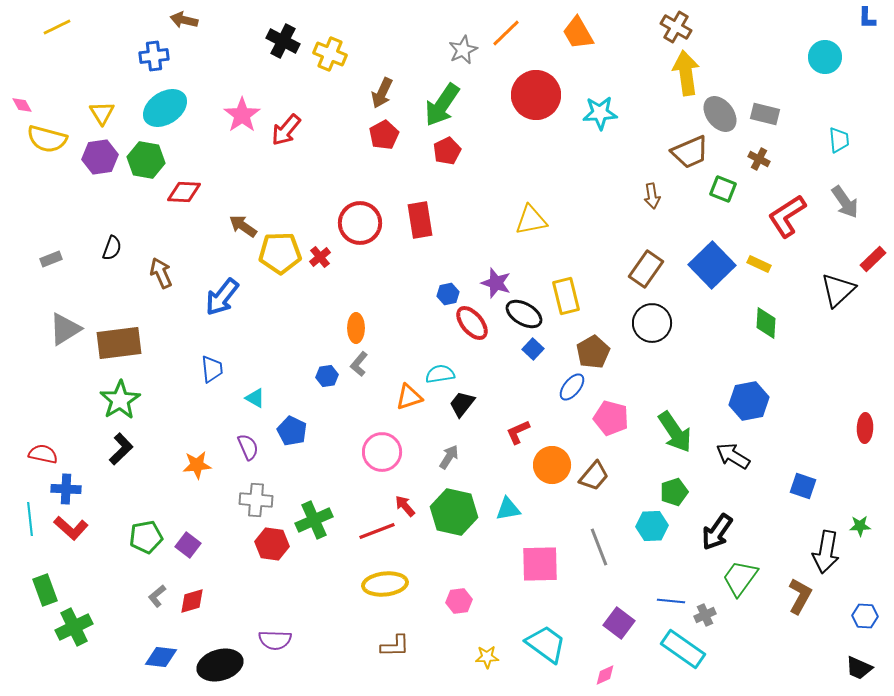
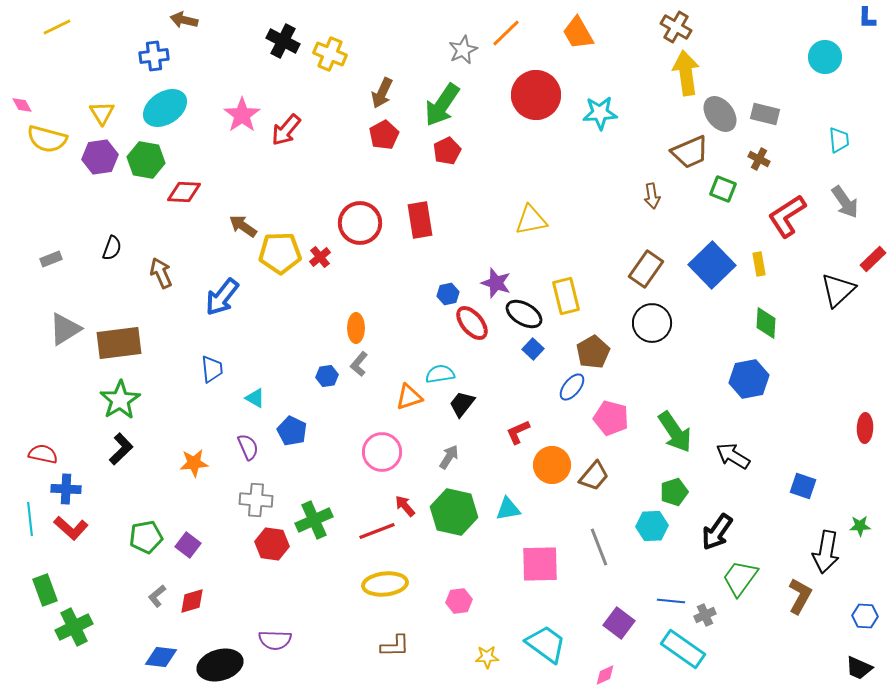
yellow rectangle at (759, 264): rotated 55 degrees clockwise
blue hexagon at (749, 401): moved 22 px up
orange star at (197, 465): moved 3 px left, 2 px up
